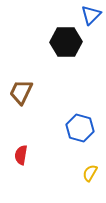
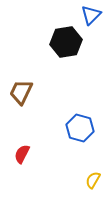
black hexagon: rotated 8 degrees counterclockwise
red semicircle: moved 1 px right, 1 px up; rotated 18 degrees clockwise
yellow semicircle: moved 3 px right, 7 px down
